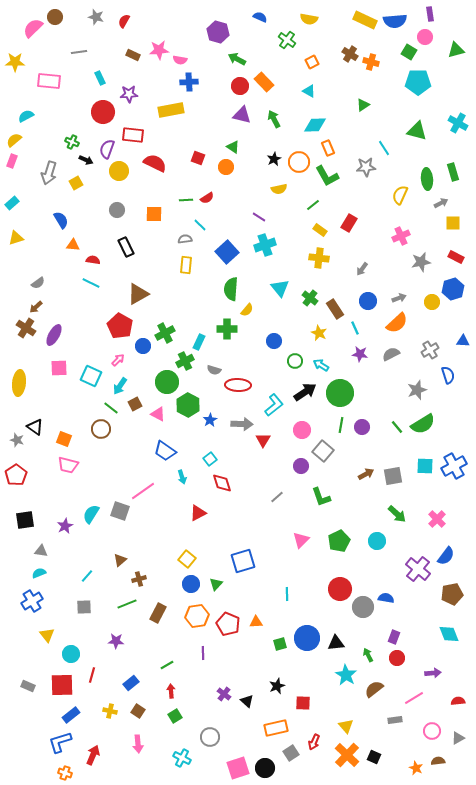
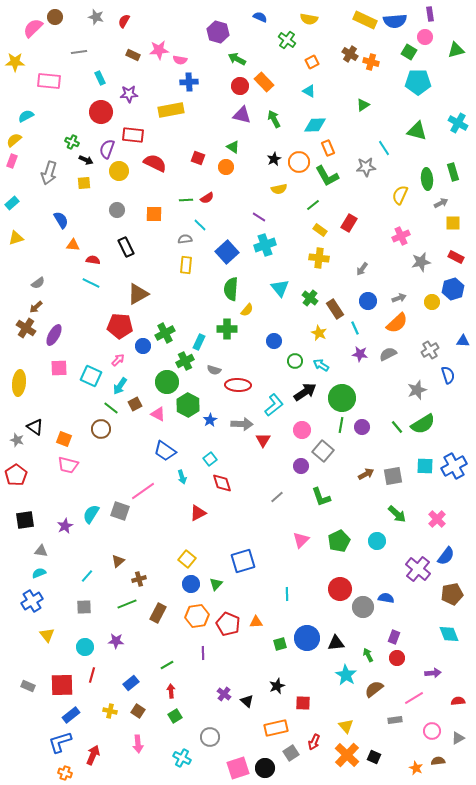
red circle at (103, 112): moved 2 px left
yellow square at (76, 183): moved 8 px right; rotated 24 degrees clockwise
red pentagon at (120, 326): rotated 25 degrees counterclockwise
gray semicircle at (391, 354): moved 3 px left
green circle at (340, 393): moved 2 px right, 5 px down
brown triangle at (120, 560): moved 2 px left, 1 px down
cyan circle at (71, 654): moved 14 px right, 7 px up
